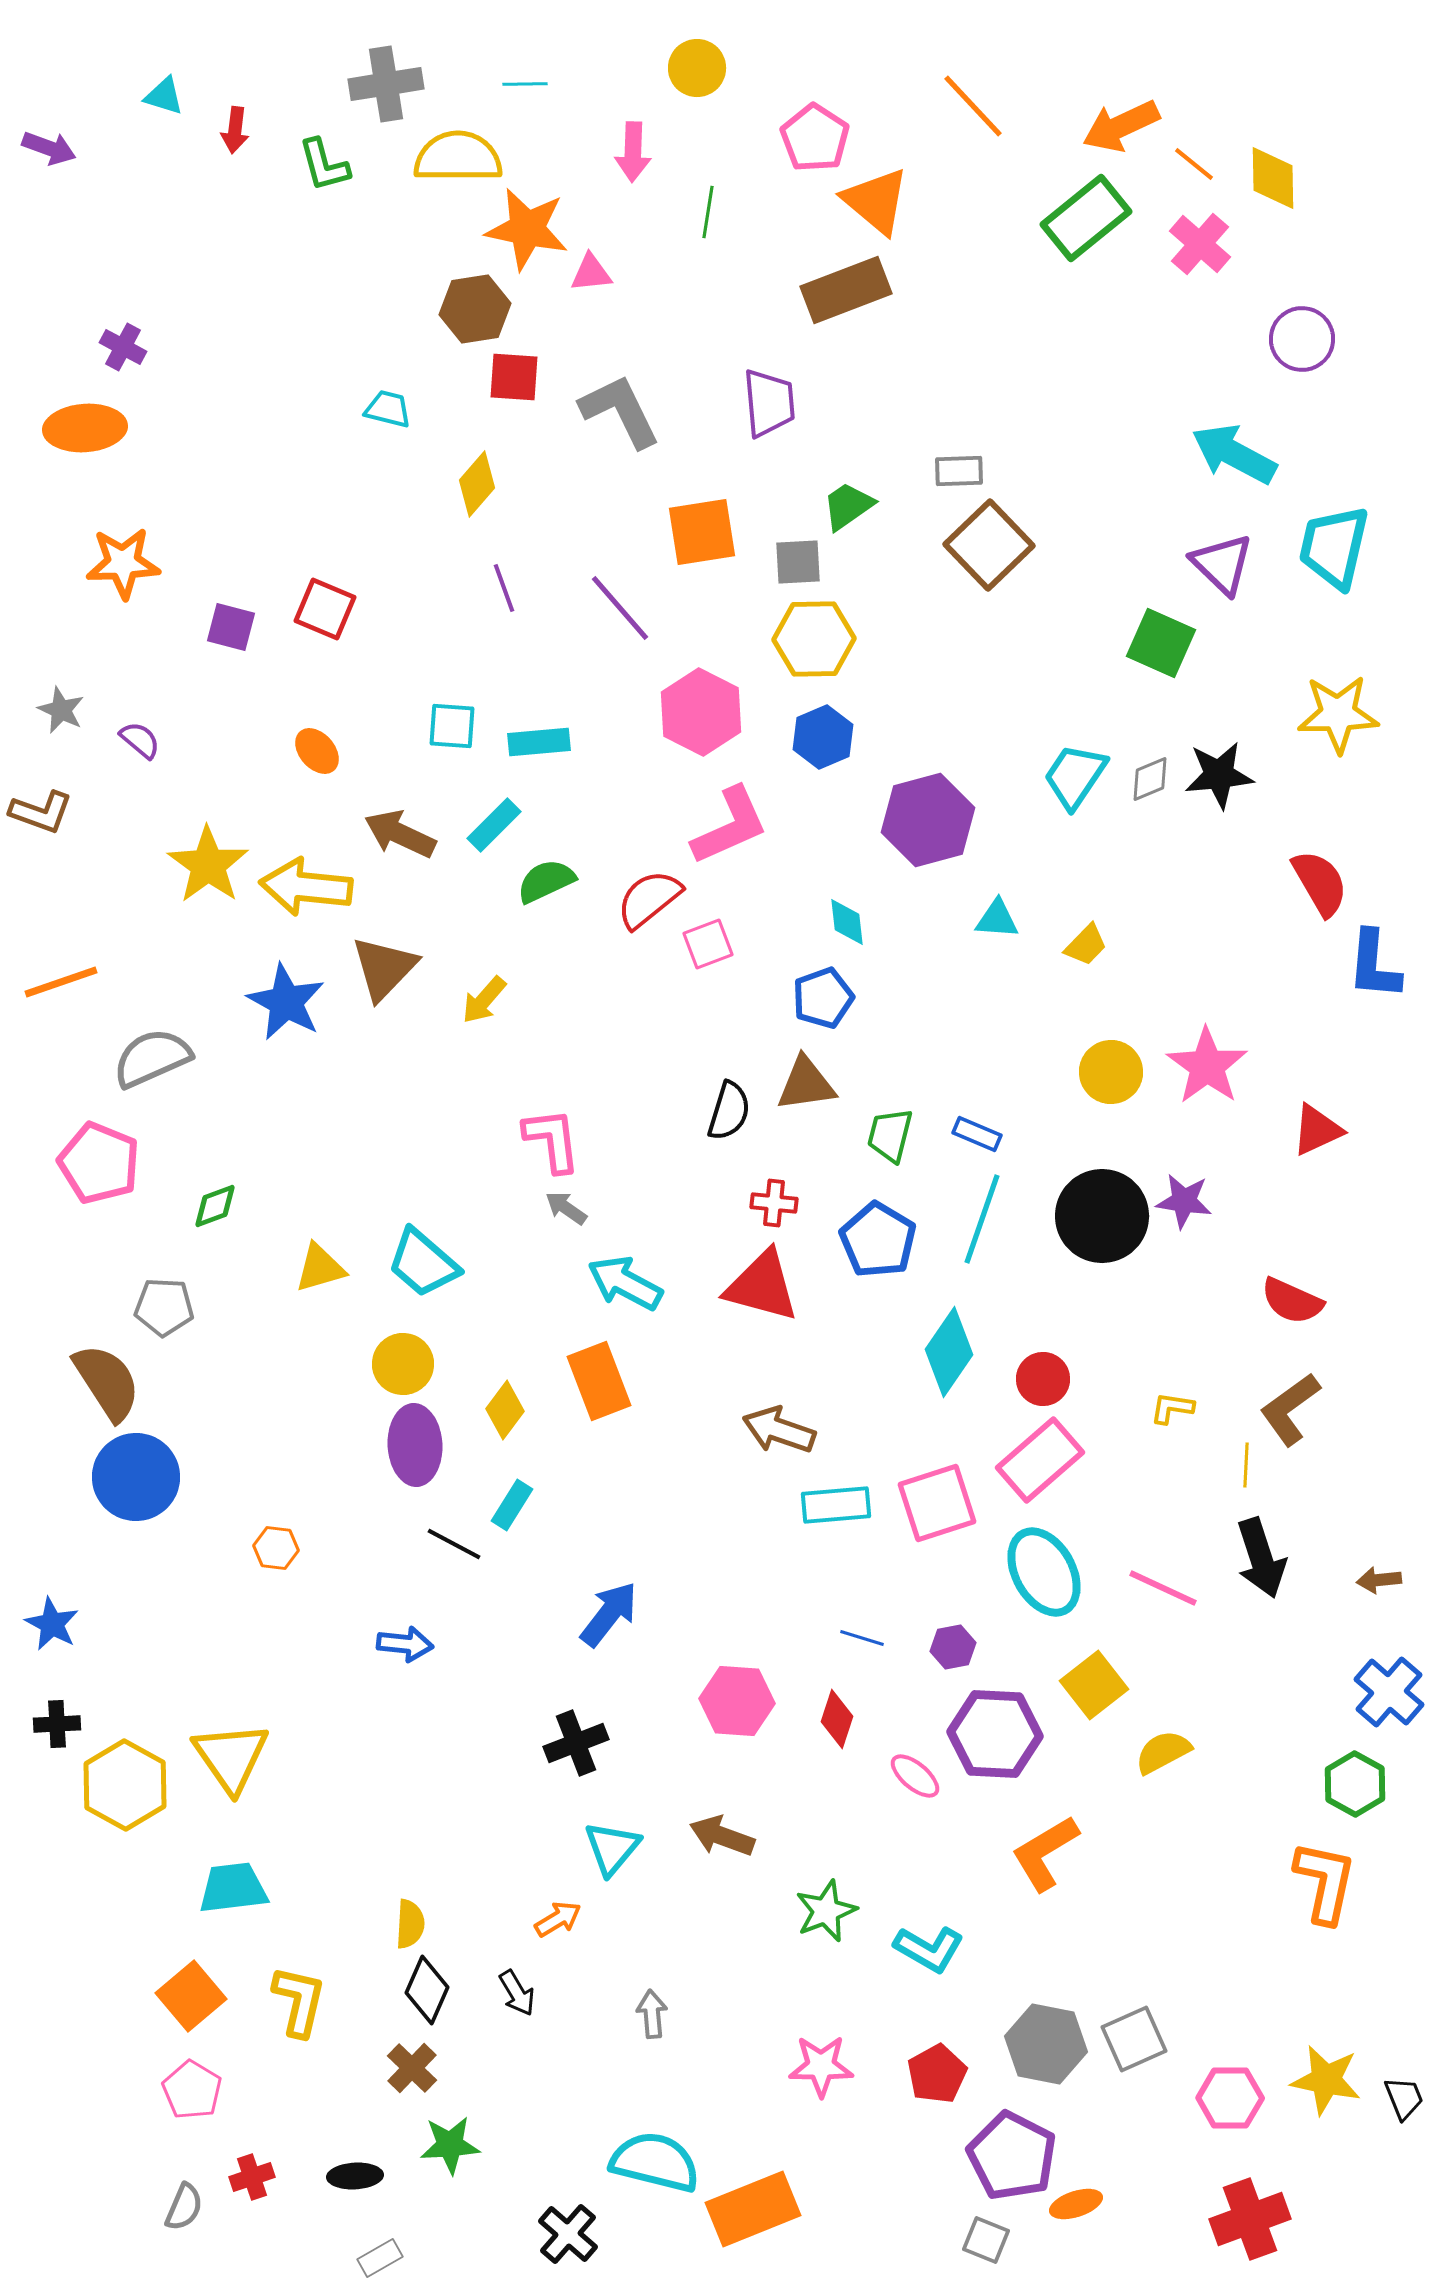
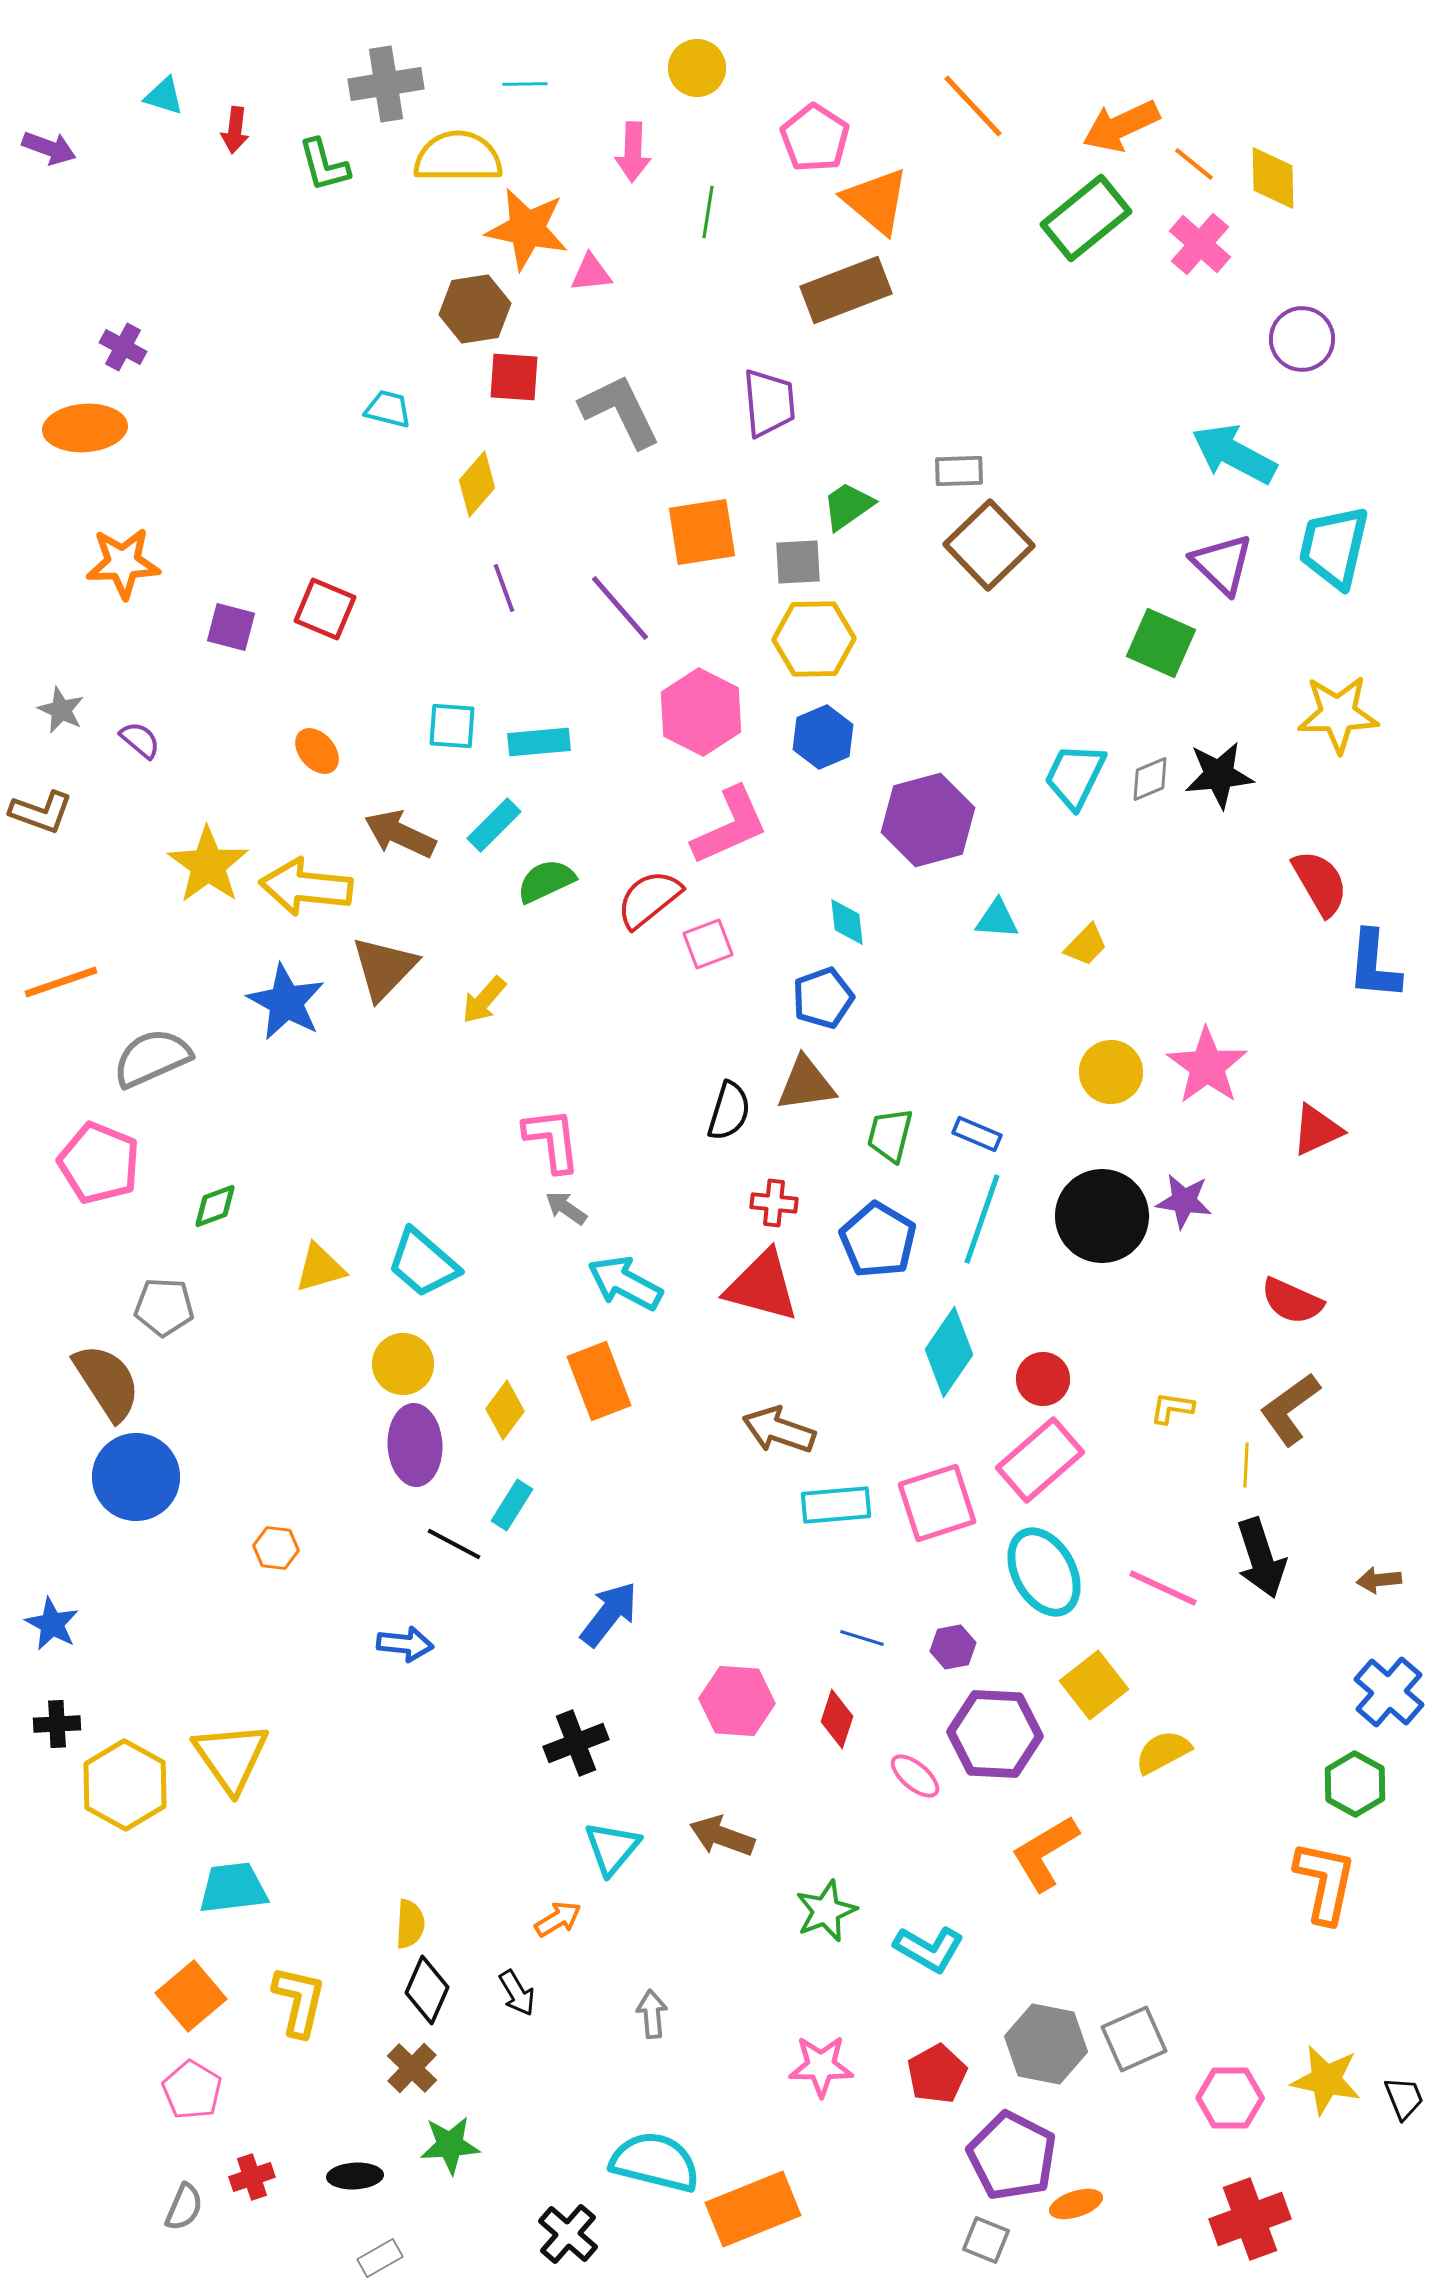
cyan trapezoid at (1075, 776): rotated 8 degrees counterclockwise
